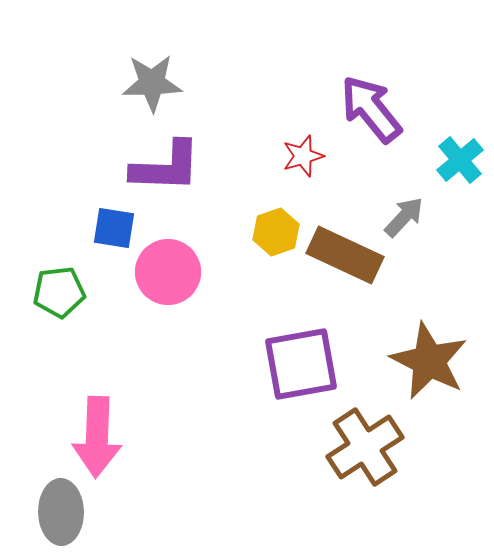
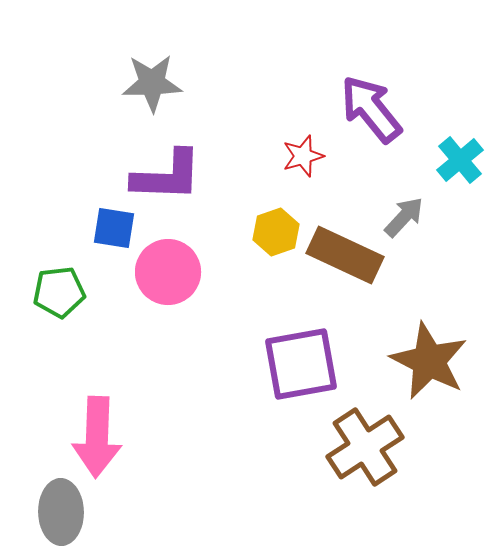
purple L-shape: moved 1 px right, 9 px down
